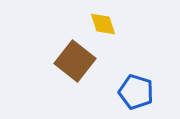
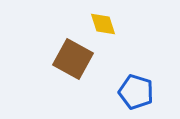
brown square: moved 2 px left, 2 px up; rotated 9 degrees counterclockwise
